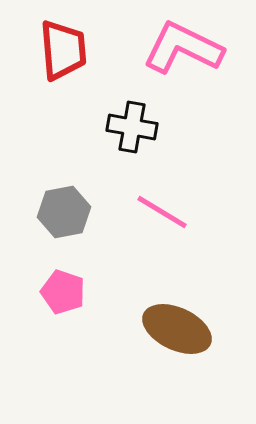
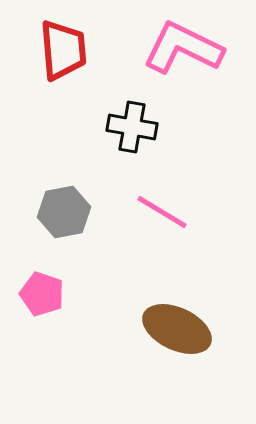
pink pentagon: moved 21 px left, 2 px down
